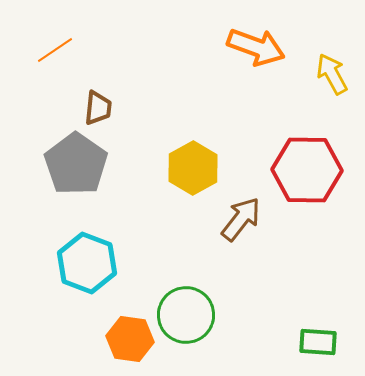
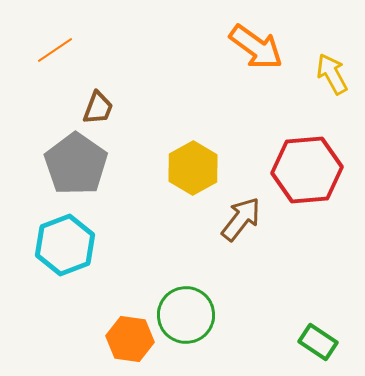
orange arrow: rotated 16 degrees clockwise
brown trapezoid: rotated 15 degrees clockwise
red hexagon: rotated 6 degrees counterclockwise
cyan hexagon: moved 22 px left, 18 px up; rotated 18 degrees clockwise
green rectangle: rotated 30 degrees clockwise
